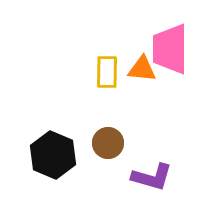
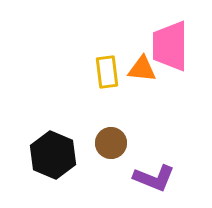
pink trapezoid: moved 3 px up
yellow rectangle: rotated 8 degrees counterclockwise
brown circle: moved 3 px right
purple L-shape: moved 2 px right, 1 px down; rotated 6 degrees clockwise
